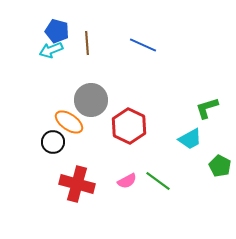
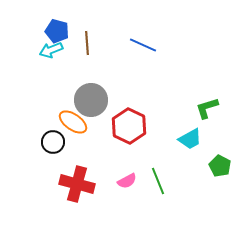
orange ellipse: moved 4 px right
green line: rotated 32 degrees clockwise
